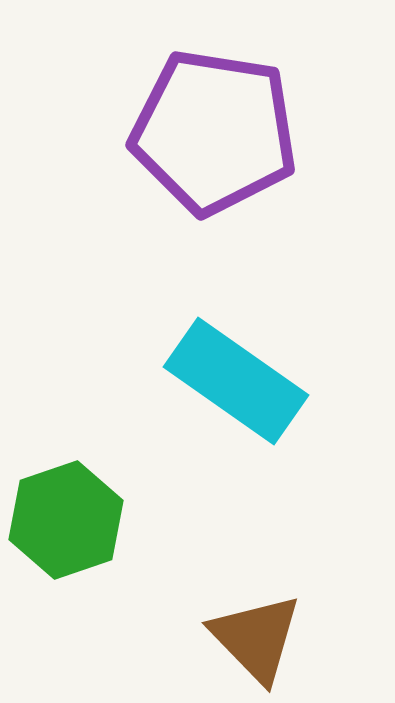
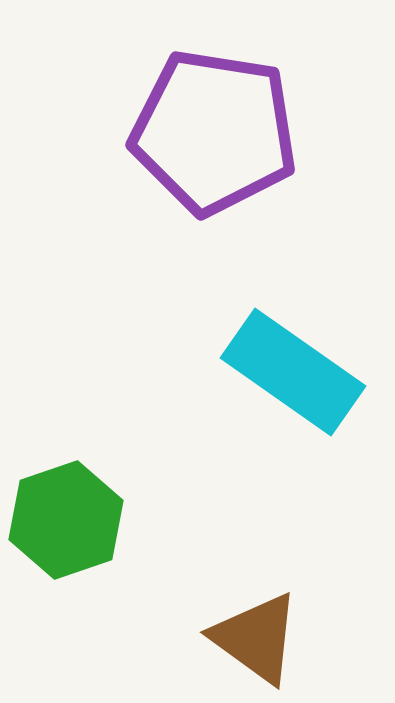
cyan rectangle: moved 57 px right, 9 px up
brown triangle: rotated 10 degrees counterclockwise
